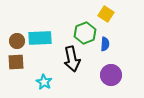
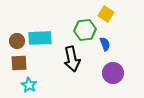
green hexagon: moved 3 px up; rotated 15 degrees clockwise
blue semicircle: rotated 24 degrees counterclockwise
brown square: moved 3 px right, 1 px down
purple circle: moved 2 px right, 2 px up
cyan star: moved 15 px left, 3 px down
